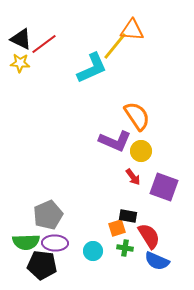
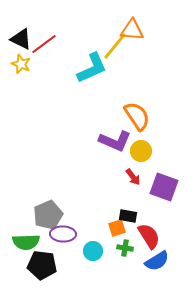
yellow star: moved 1 px right, 1 px down; rotated 18 degrees clockwise
purple ellipse: moved 8 px right, 9 px up
blue semicircle: rotated 55 degrees counterclockwise
